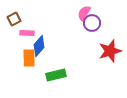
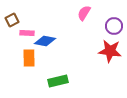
brown square: moved 2 px left, 1 px down
purple circle: moved 22 px right, 3 px down
blue diamond: moved 6 px right, 5 px up; rotated 60 degrees clockwise
red star: rotated 25 degrees clockwise
green rectangle: moved 2 px right, 6 px down
